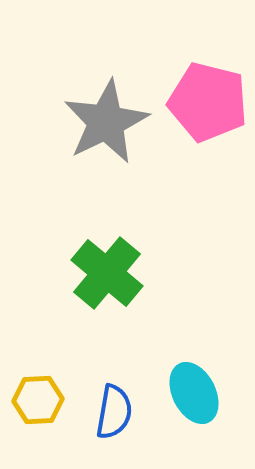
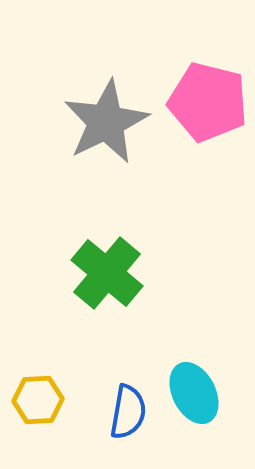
blue semicircle: moved 14 px right
